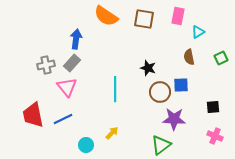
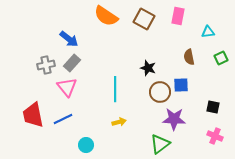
brown square: rotated 20 degrees clockwise
cyan triangle: moved 10 px right; rotated 24 degrees clockwise
blue arrow: moved 7 px left; rotated 120 degrees clockwise
black square: rotated 16 degrees clockwise
yellow arrow: moved 7 px right, 11 px up; rotated 32 degrees clockwise
green triangle: moved 1 px left, 1 px up
